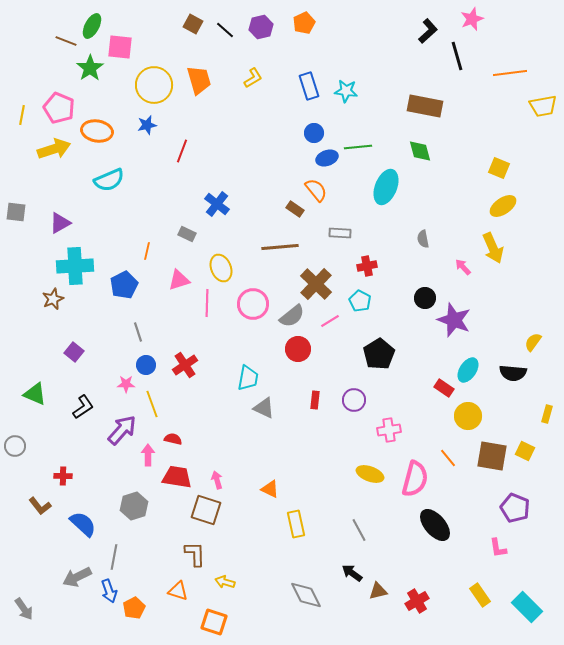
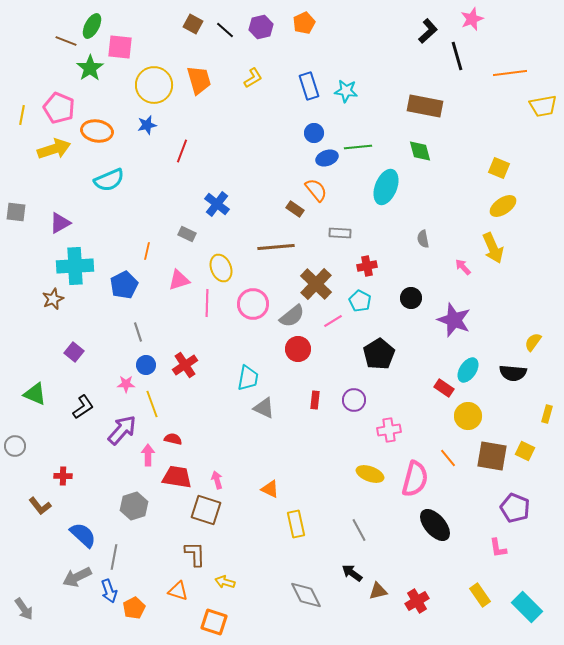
brown line at (280, 247): moved 4 px left
black circle at (425, 298): moved 14 px left
pink line at (330, 321): moved 3 px right
blue semicircle at (83, 524): moved 11 px down
